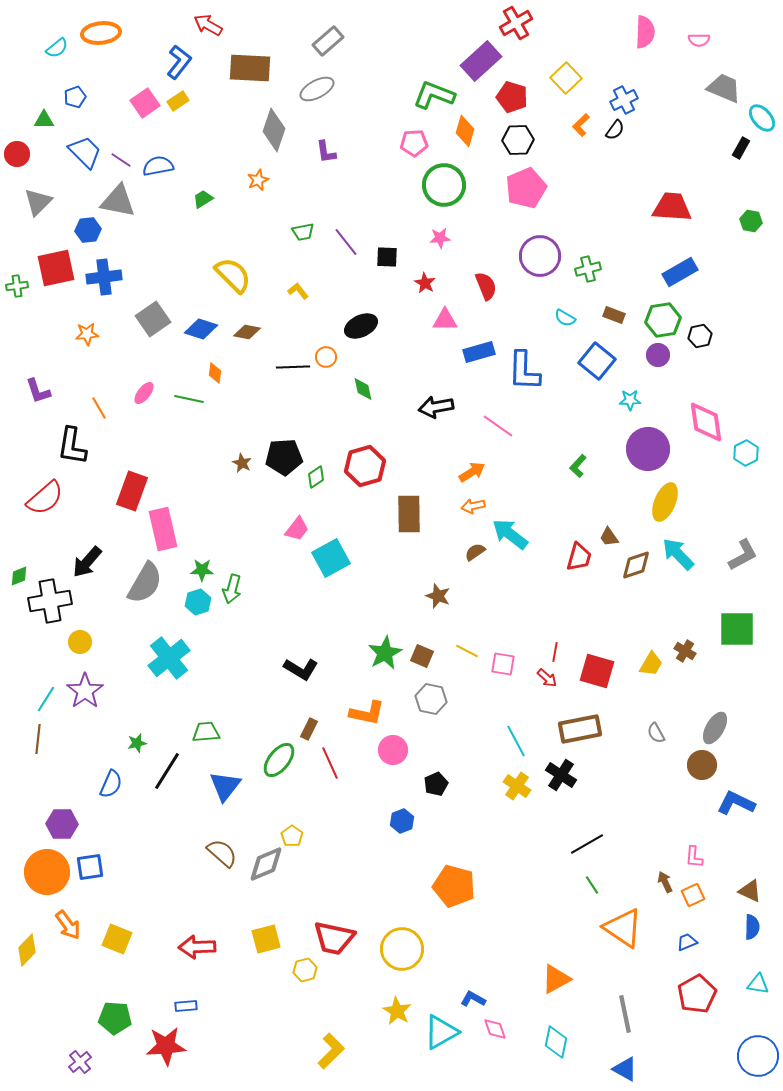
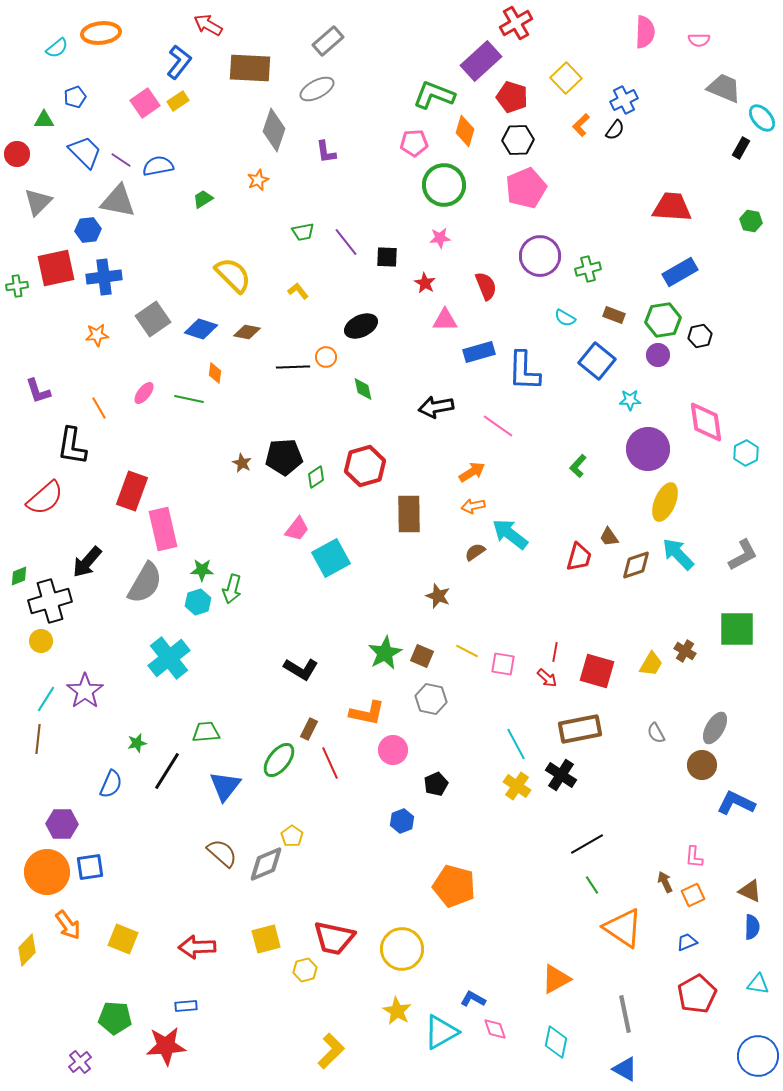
orange star at (87, 334): moved 10 px right, 1 px down
black cross at (50, 601): rotated 6 degrees counterclockwise
yellow circle at (80, 642): moved 39 px left, 1 px up
cyan line at (516, 741): moved 3 px down
yellow square at (117, 939): moved 6 px right
